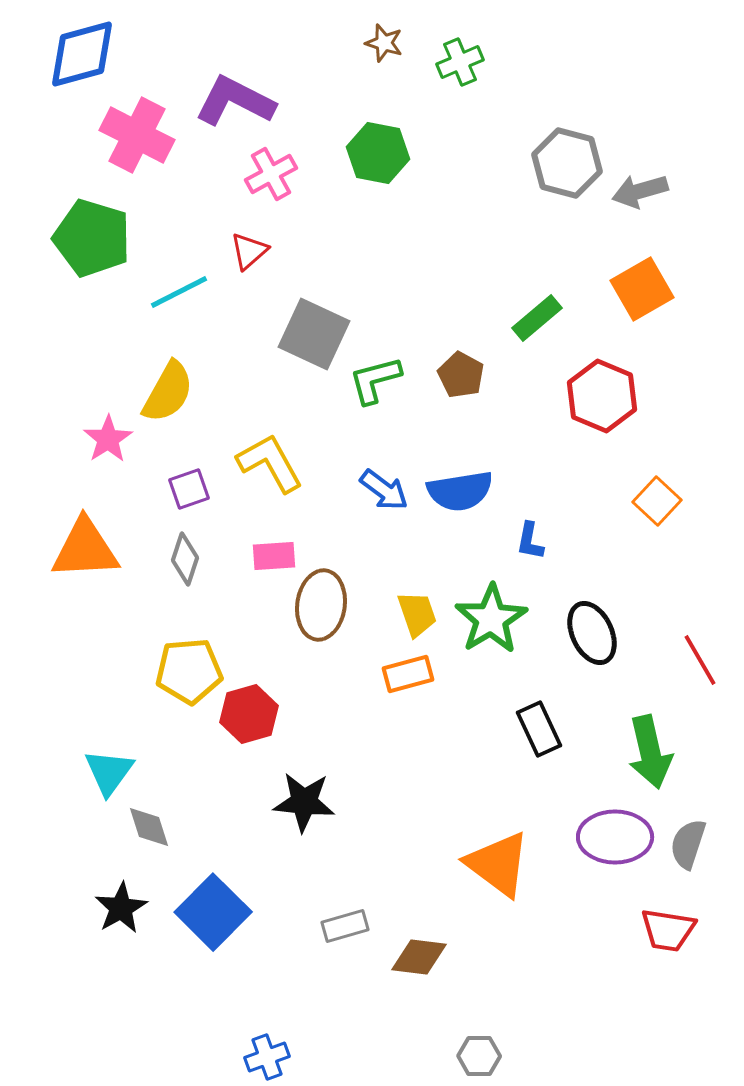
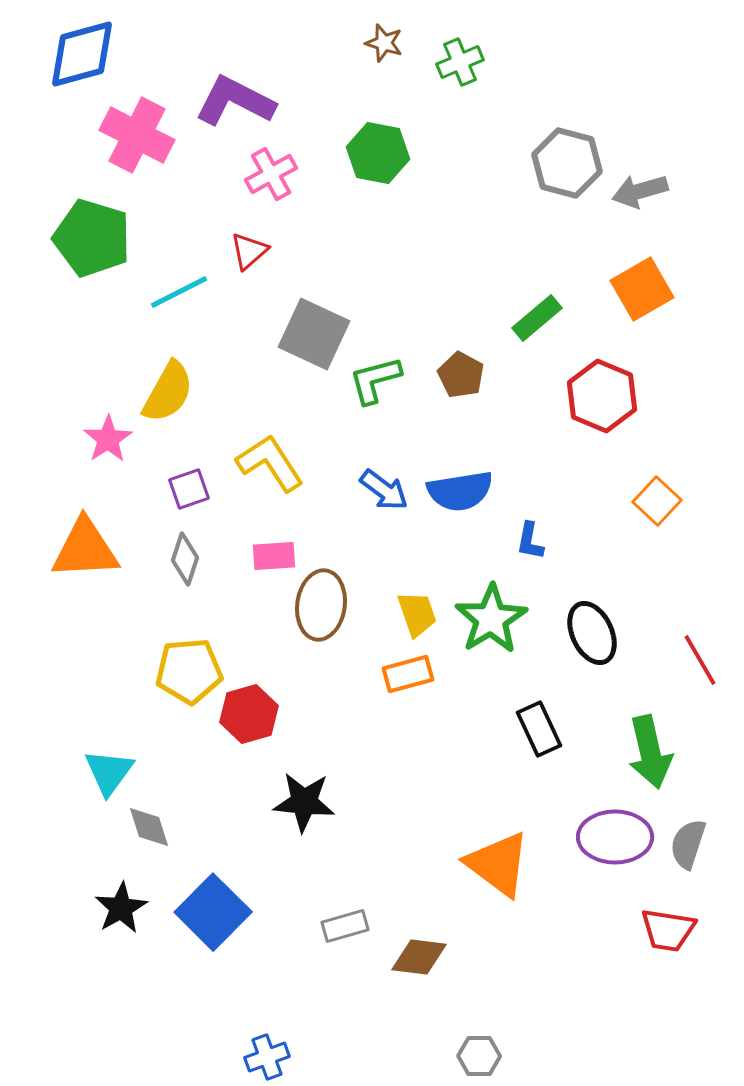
yellow L-shape at (270, 463): rotated 4 degrees counterclockwise
